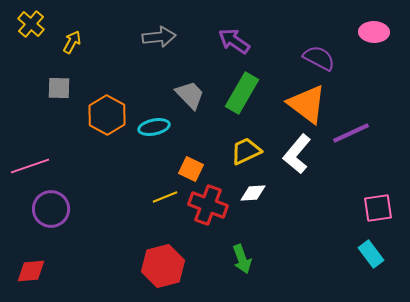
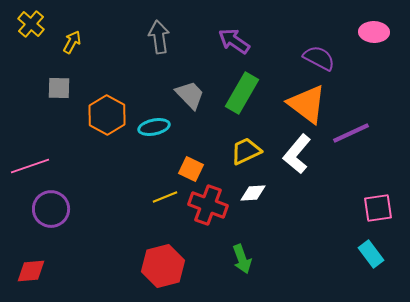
gray arrow: rotated 92 degrees counterclockwise
